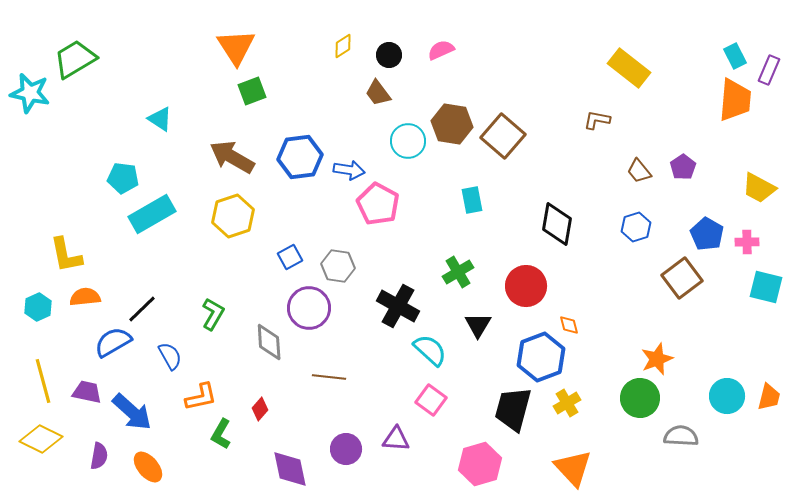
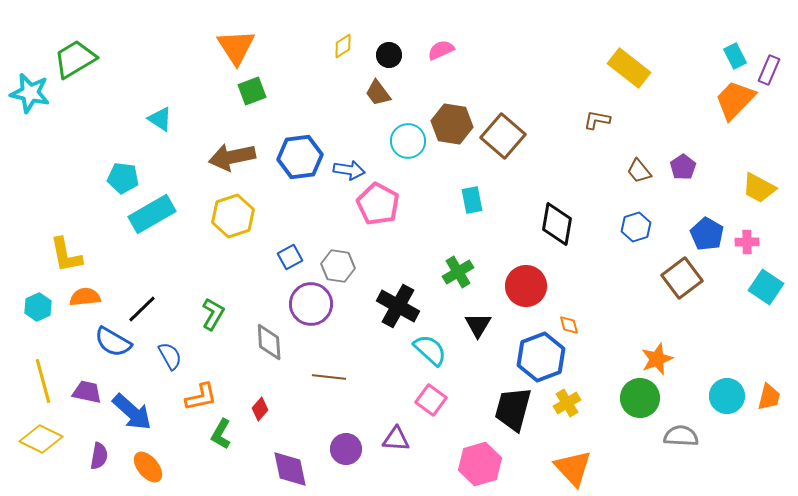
orange trapezoid at (735, 100): rotated 141 degrees counterclockwise
brown arrow at (232, 157): rotated 42 degrees counterclockwise
cyan square at (766, 287): rotated 20 degrees clockwise
purple circle at (309, 308): moved 2 px right, 4 px up
blue semicircle at (113, 342): rotated 120 degrees counterclockwise
